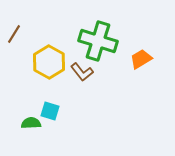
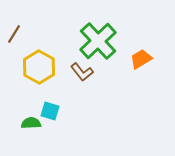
green cross: rotated 30 degrees clockwise
yellow hexagon: moved 10 px left, 5 px down
